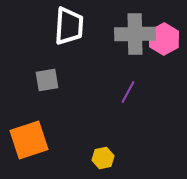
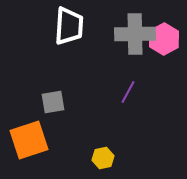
gray square: moved 6 px right, 22 px down
